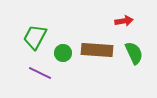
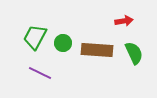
green circle: moved 10 px up
